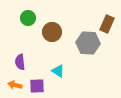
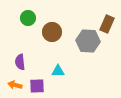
gray hexagon: moved 2 px up
cyan triangle: rotated 32 degrees counterclockwise
